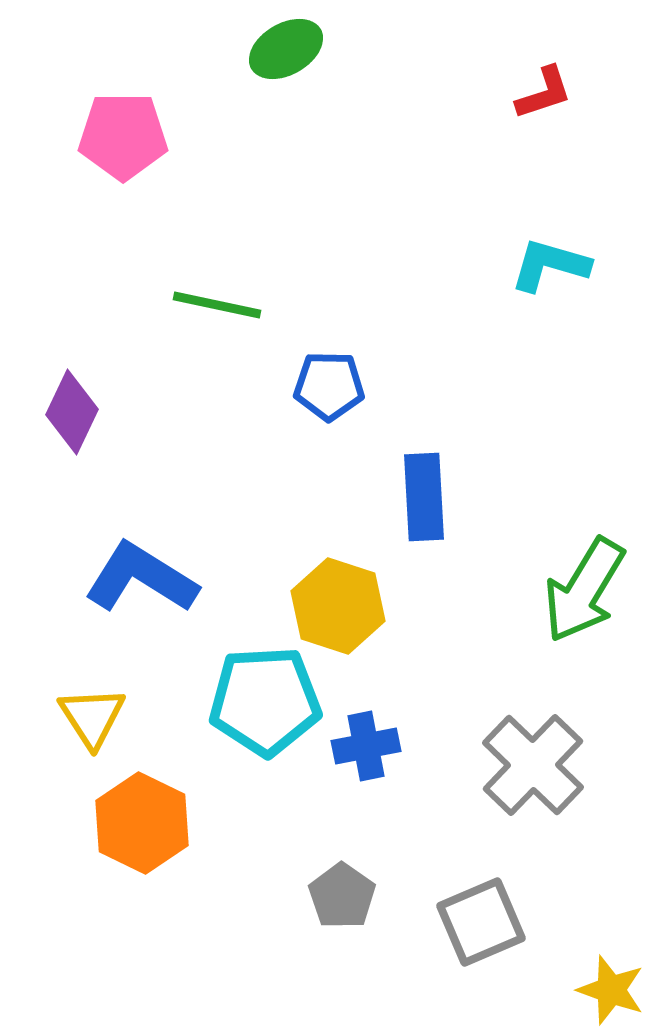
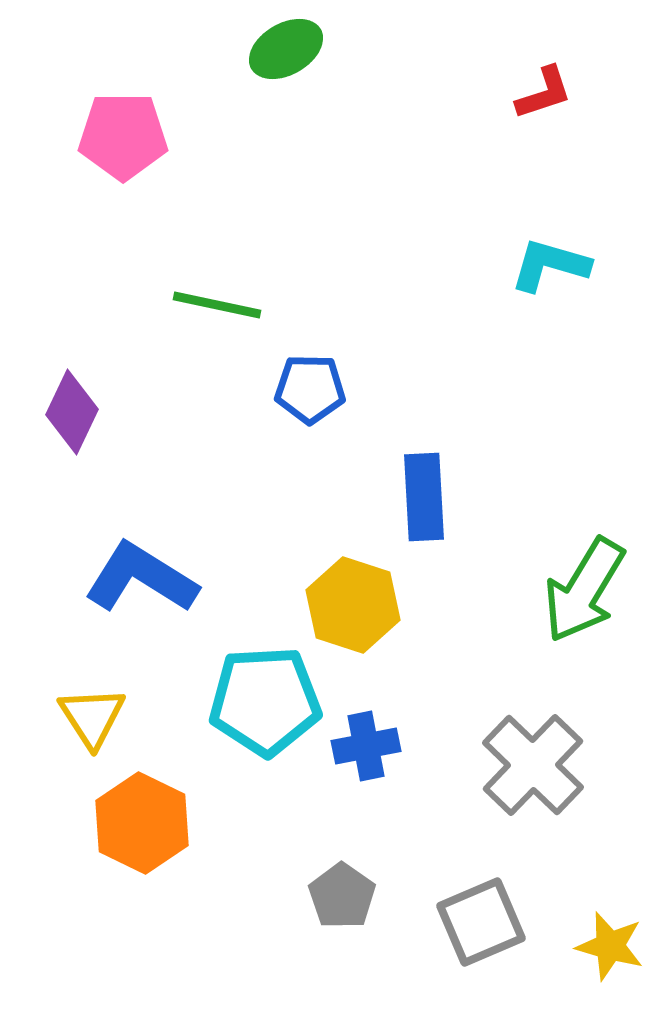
blue pentagon: moved 19 px left, 3 px down
yellow hexagon: moved 15 px right, 1 px up
yellow star: moved 1 px left, 44 px up; rotated 4 degrees counterclockwise
